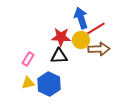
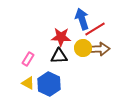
blue arrow: moved 1 px right, 1 px down
yellow circle: moved 2 px right, 8 px down
yellow triangle: rotated 40 degrees clockwise
